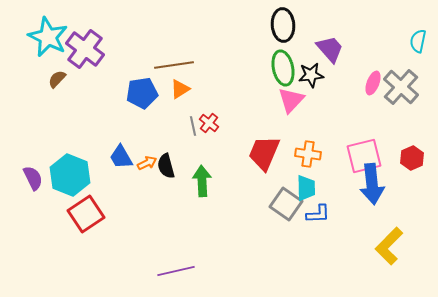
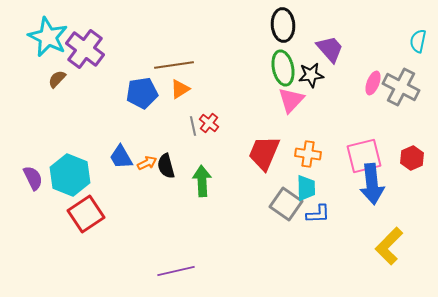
gray cross: rotated 15 degrees counterclockwise
